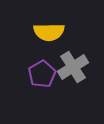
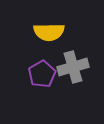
gray cross: rotated 16 degrees clockwise
